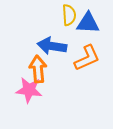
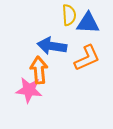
orange arrow: moved 1 px right, 1 px down
